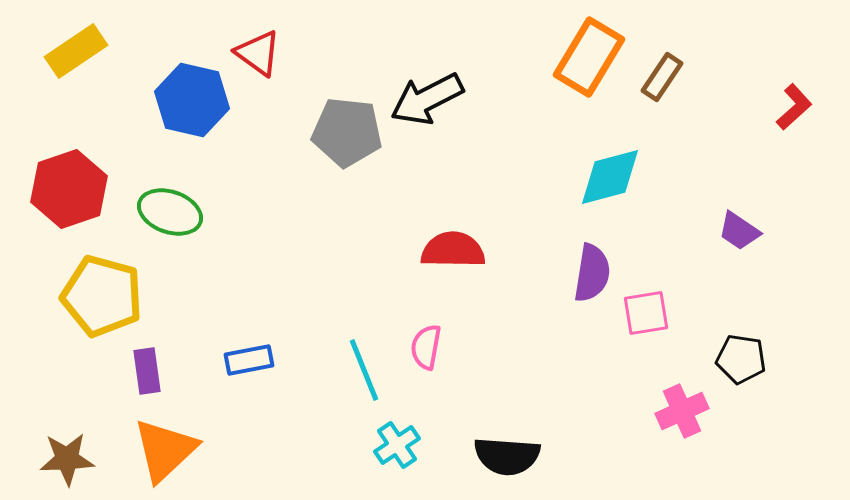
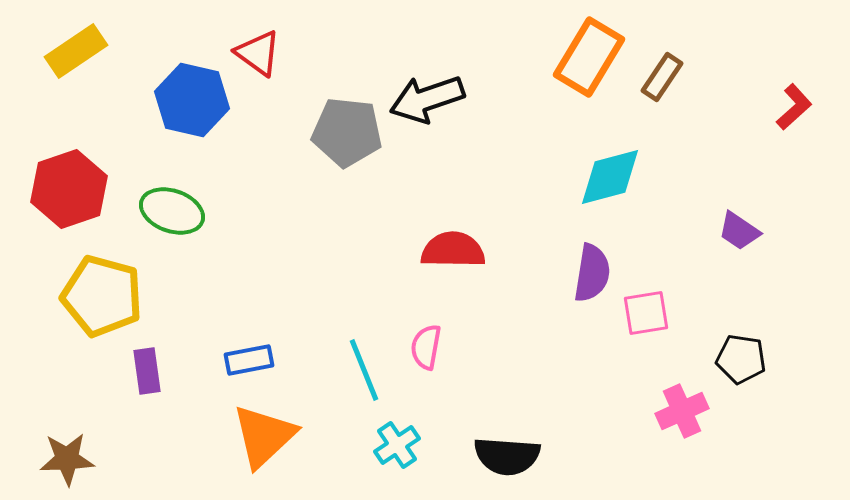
black arrow: rotated 8 degrees clockwise
green ellipse: moved 2 px right, 1 px up
orange triangle: moved 99 px right, 14 px up
